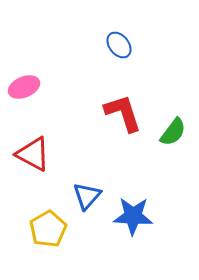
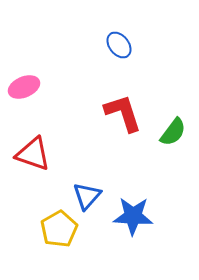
red triangle: rotated 9 degrees counterclockwise
yellow pentagon: moved 11 px right
